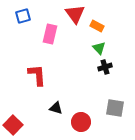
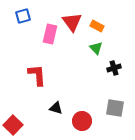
red triangle: moved 3 px left, 8 px down
green triangle: moved 3 px left
black cross: moved 9 px right, 1 px down
red circle: moved 1 px right, 1 px up
